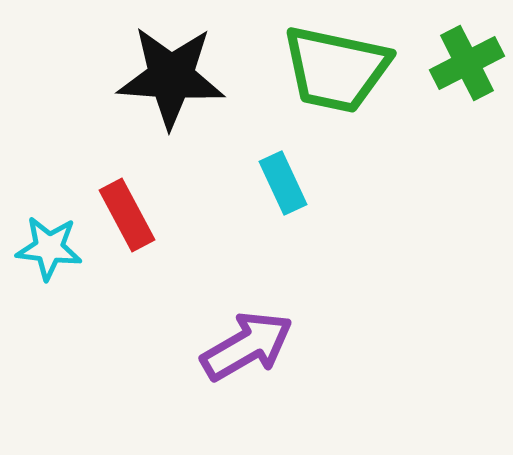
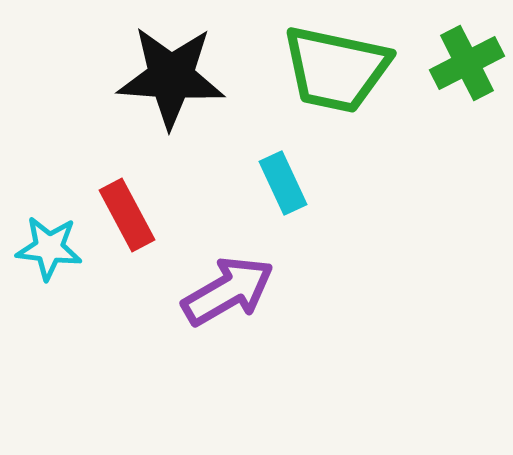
purple arrow: moved 19 px left, 55 px up
